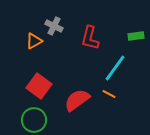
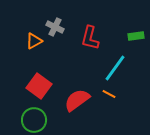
gray cross: moved 1 px right, 1 px down
